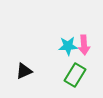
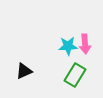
pink arrow: moved 1 px right, 1 px up
